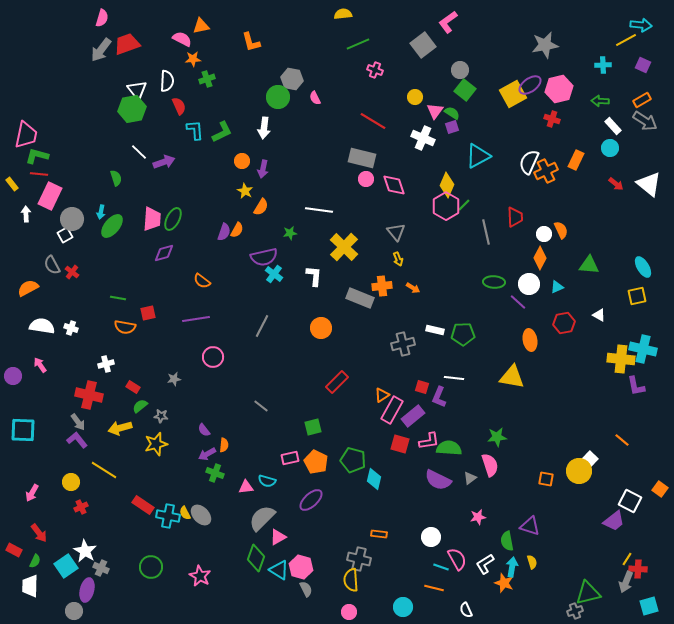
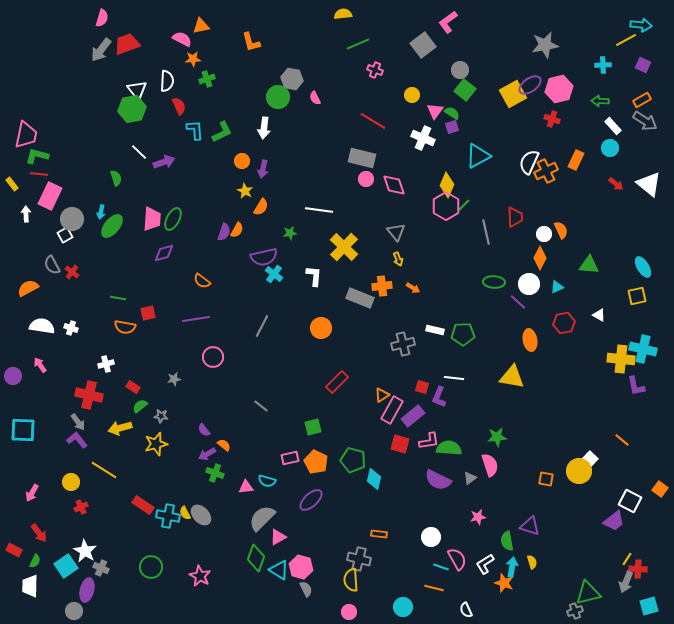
yellow circle at (415, 97): moved 3 px left, 2 px up
orange semicircle at (224, 445): rotated 56 degrees counterclockwise
